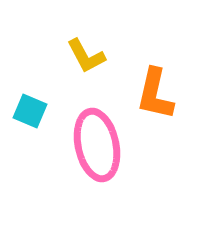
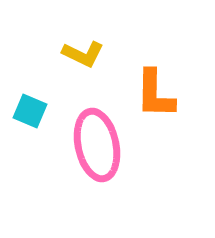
yellow L-shape: moved 3 px left, 2 px up; rotated 36 degrees counterclockwise
orange L-shape: rotated 12 degrees counterclockwise
